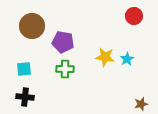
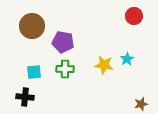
yellow star: moved 1 px left, 8 px down
cyan square: moved 10 px right, 3 px down
